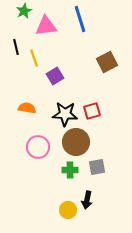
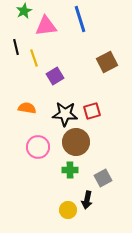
gray square: moved 6 px right, 11 px down; rotated 18 degrees counterclockwise
